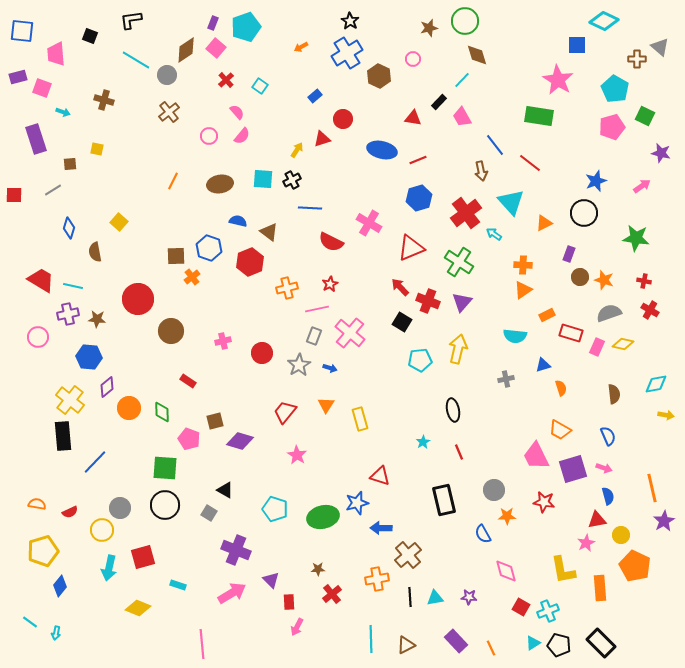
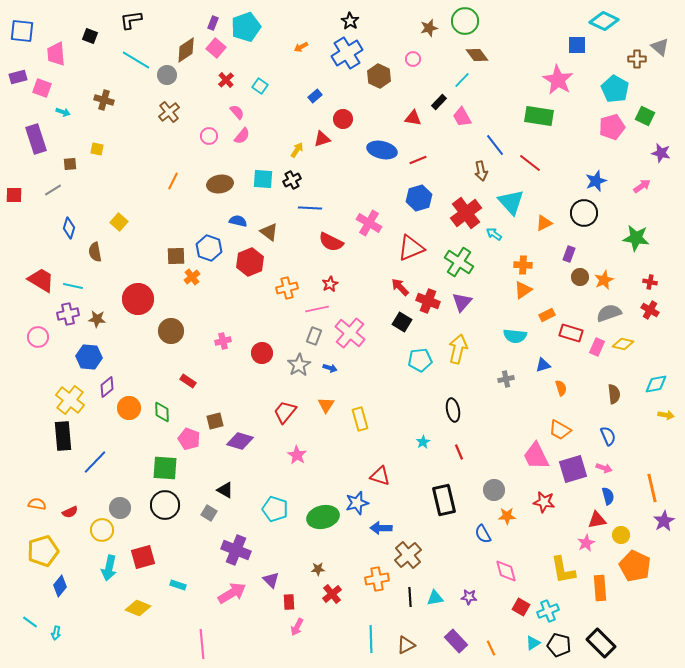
brown diamond at (477, 55): rotated 20 degrees counterclockwise
orange star at (604, 280): rotated 30 degrees clockwise
red cross at (644, 281): moved 6 px right, 1 px down
